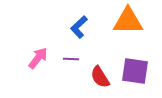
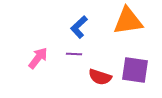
orange triangle: rotated 8 degrees counterclockwise
purple line: moved 3 px right, 5 px up
purple square: moved 1 px up
red semicircle: rotated 40 degrees counterclockwise
